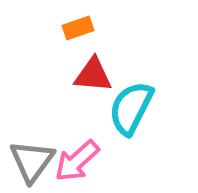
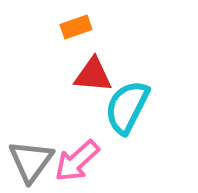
orange rectangle: moved 2 px left, 1 px up
cyan semicircle: moved 4 px left, 1 px up
gray triangle: moved 1 px left
